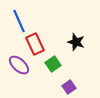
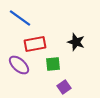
blue line: moved 1 px right, 3 px up; rotated 30 degrees counterclockwise
red rectangle: rotated 75 degrees counterclockwise
green square: rotated 28 degrees clockwise
purple square: moved 5 px left
